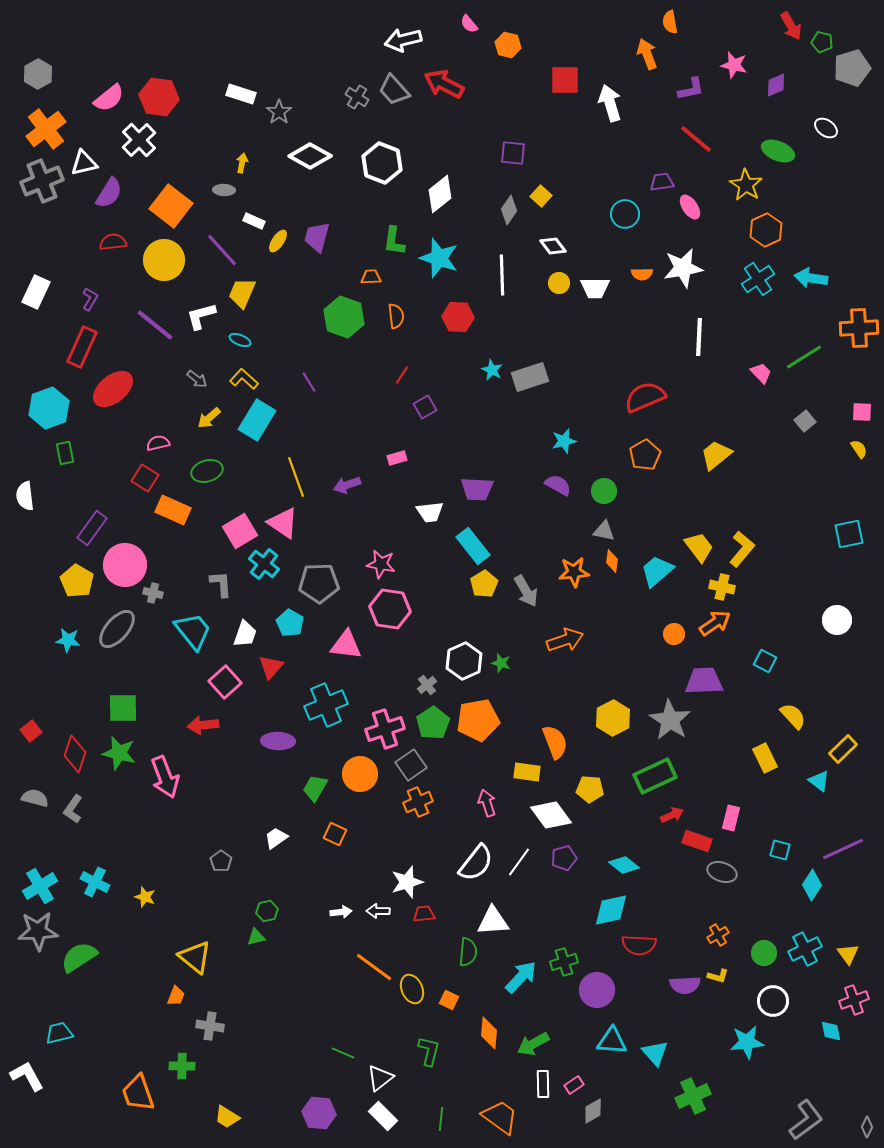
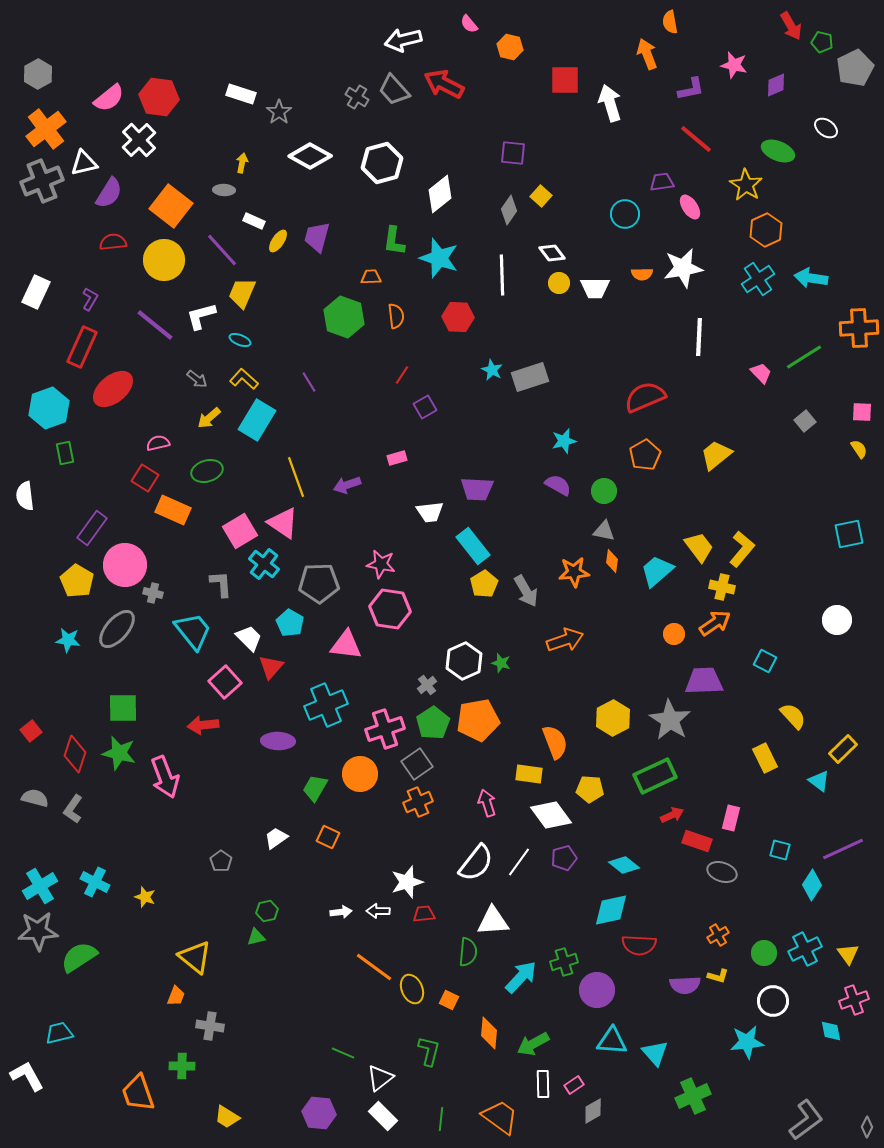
orange hexagon at (508, 45): moved 2 px right, 2 px down
gray pentagon at (852, 68): moved 3 px right; rotated 9 degrees counterclockwise
white hexagon at (382, 163): rotated 24 degrees clockwise
white diamond at (553, 246): moved 1 px left, 7 px down
white trapezoid at (245, 634): moved 4 px right, 4 px down; rotated 64 degrees counterclockwise
gray square at (411, 765): moved 6 px right, 1 px up
yellow rectangle at (527, 772): moved 2 px right, 2 px down
orange square at (335, 834): moved 7 px left, 3 px down
